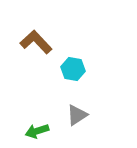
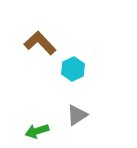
brown L-shape: moved 4 px right, 1 px down
cyan hexagon: rotated 25 degrees clockwise
